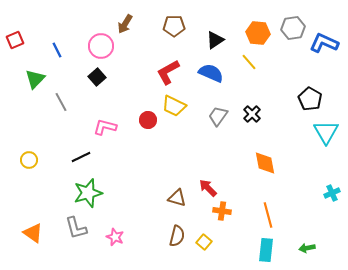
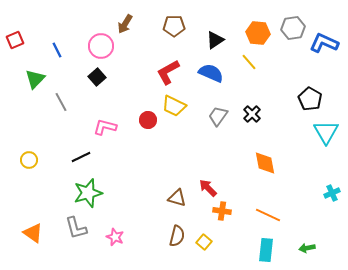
orange line: rotated 50 degrees counterclockwise
